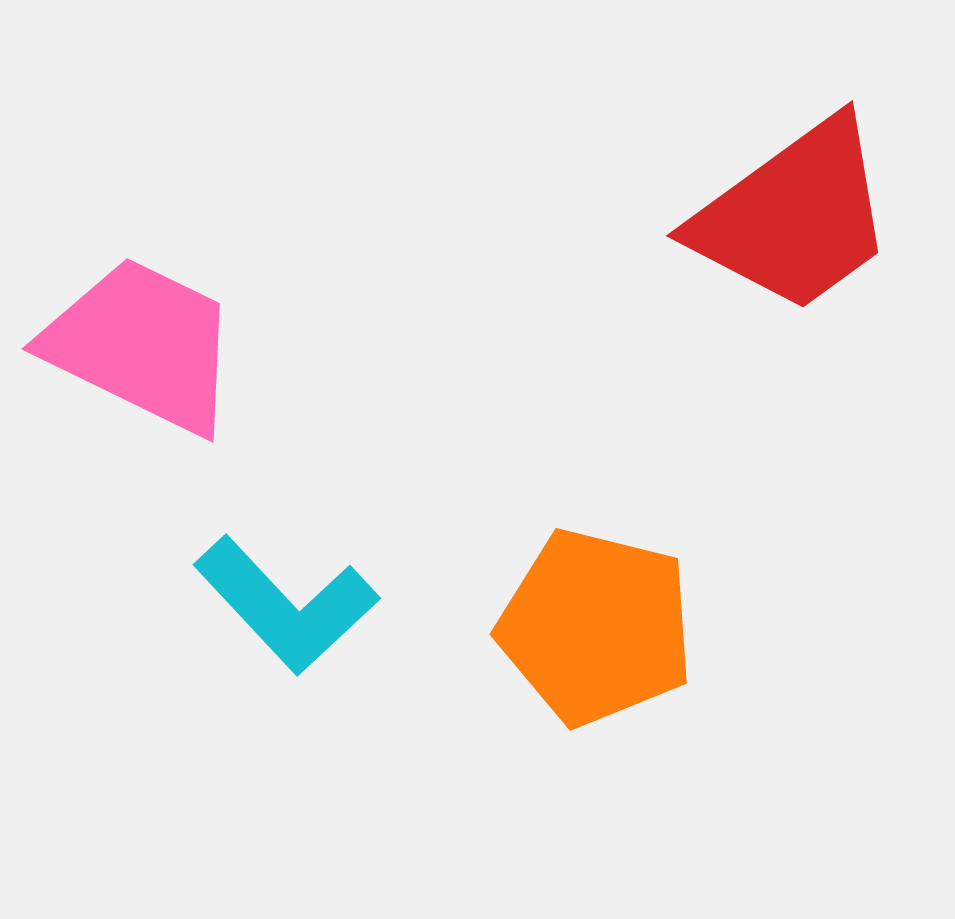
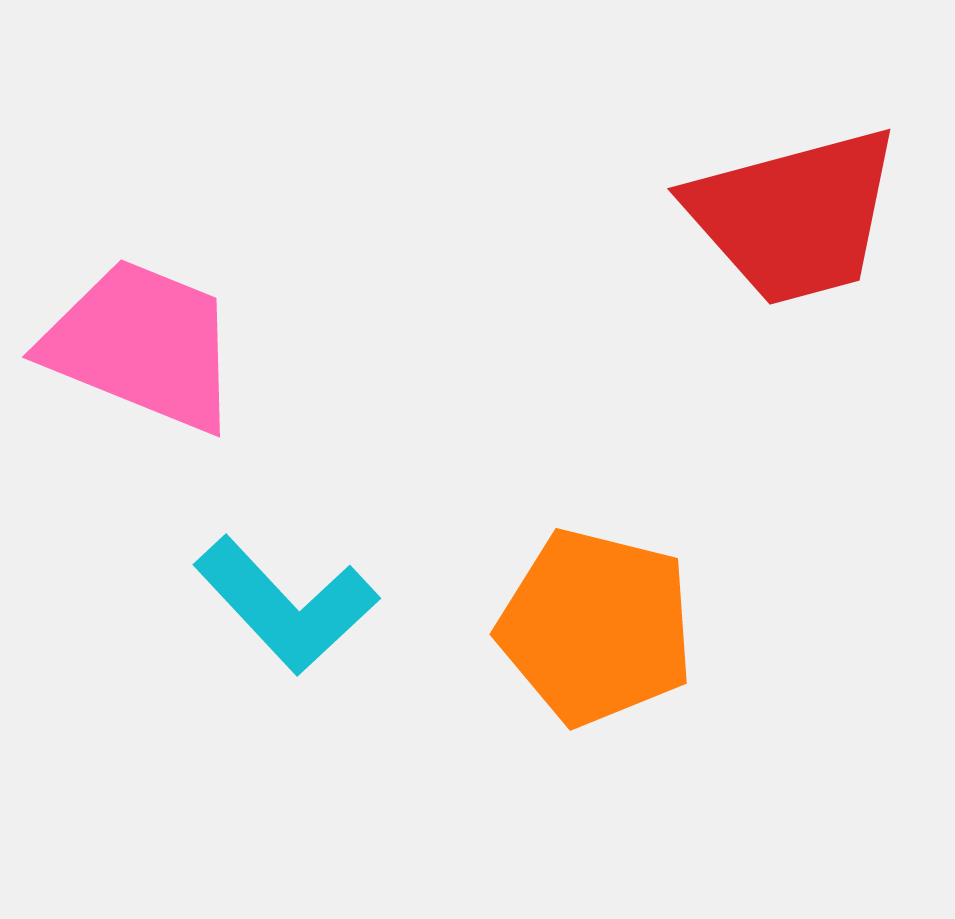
red trapezoid: rotated 21 degrees clockwise
pink trapezoid: rotated 4 degrees counterclockwise
